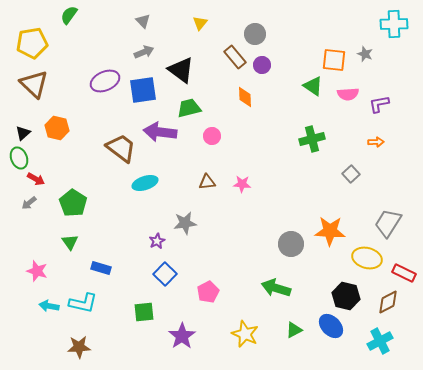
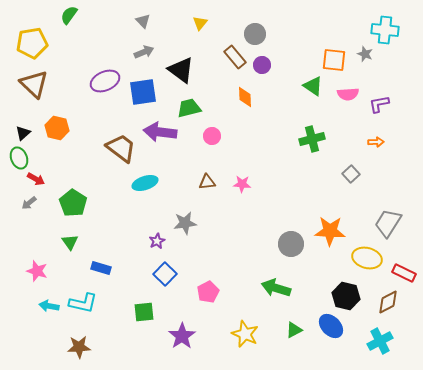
cyan cross at (394, 24): moved 9 px left, 6 px down; rotated 8 degrees clockwise
blue square at (143, 90): moved 2 px down
